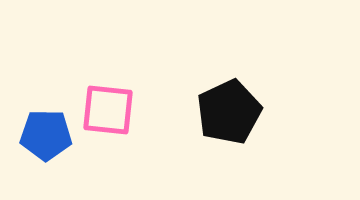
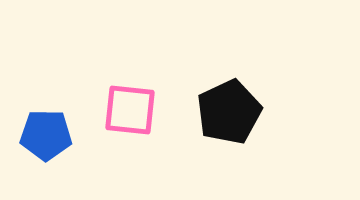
pink square: moved 22 px right
